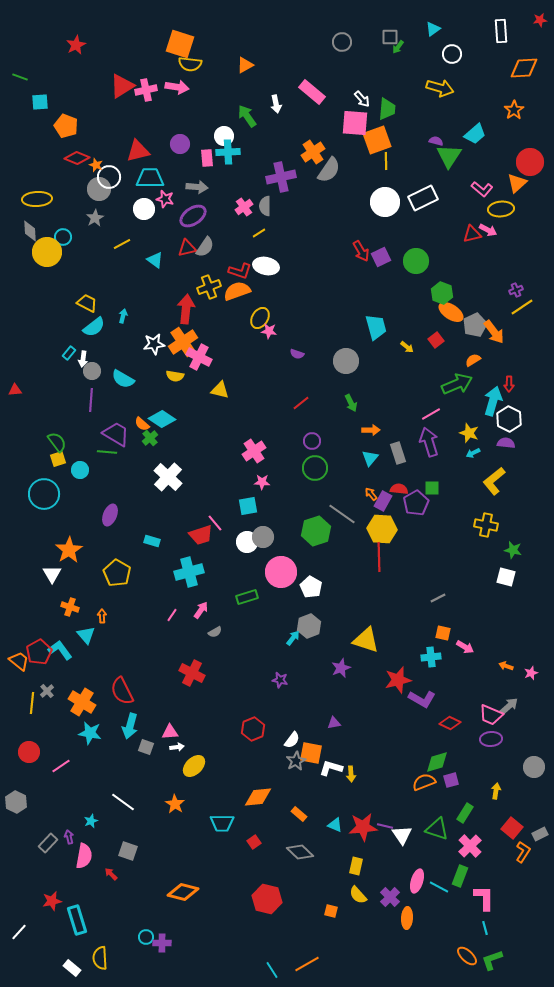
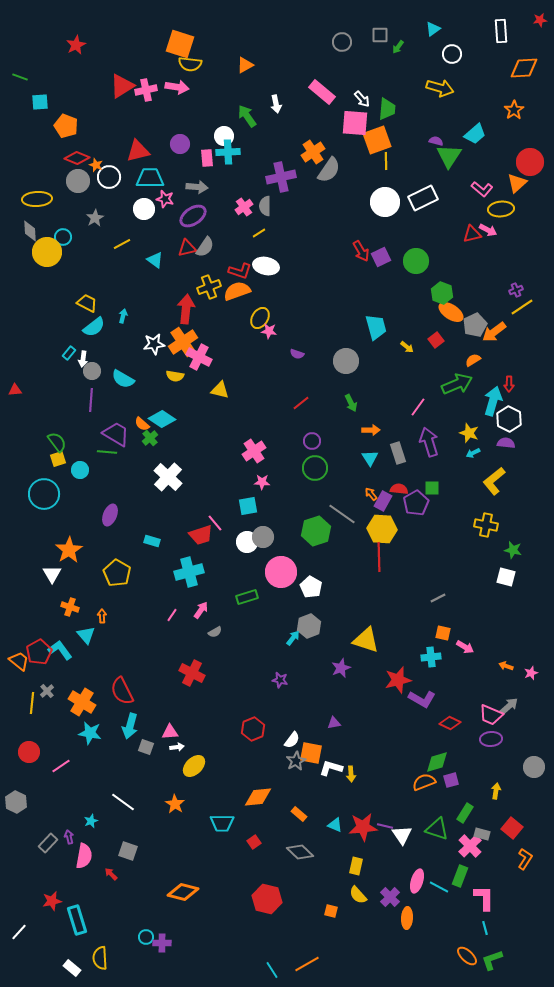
gray square at (390, 37): moved 10 px left, 2 px up
pink rectangle at (312, 92): moved 10 px right
gray circle at (99, 189): moved 21 px left, 8 px up
orange arrow at (494, 332): rotated 90 degrees clockwise
pink line at (431, 414): moved 13 px left, 7 px up; rotated 24 degrees counterclockwise
cyan triangle at (370, 458): rotated 12 degrees counterclockwise
gray rectangle at (540, 834): moved 58 px left; rotated 42 degrees clockwise
orange L-shape at (523, 852): moved 2 px right, 7 px down
